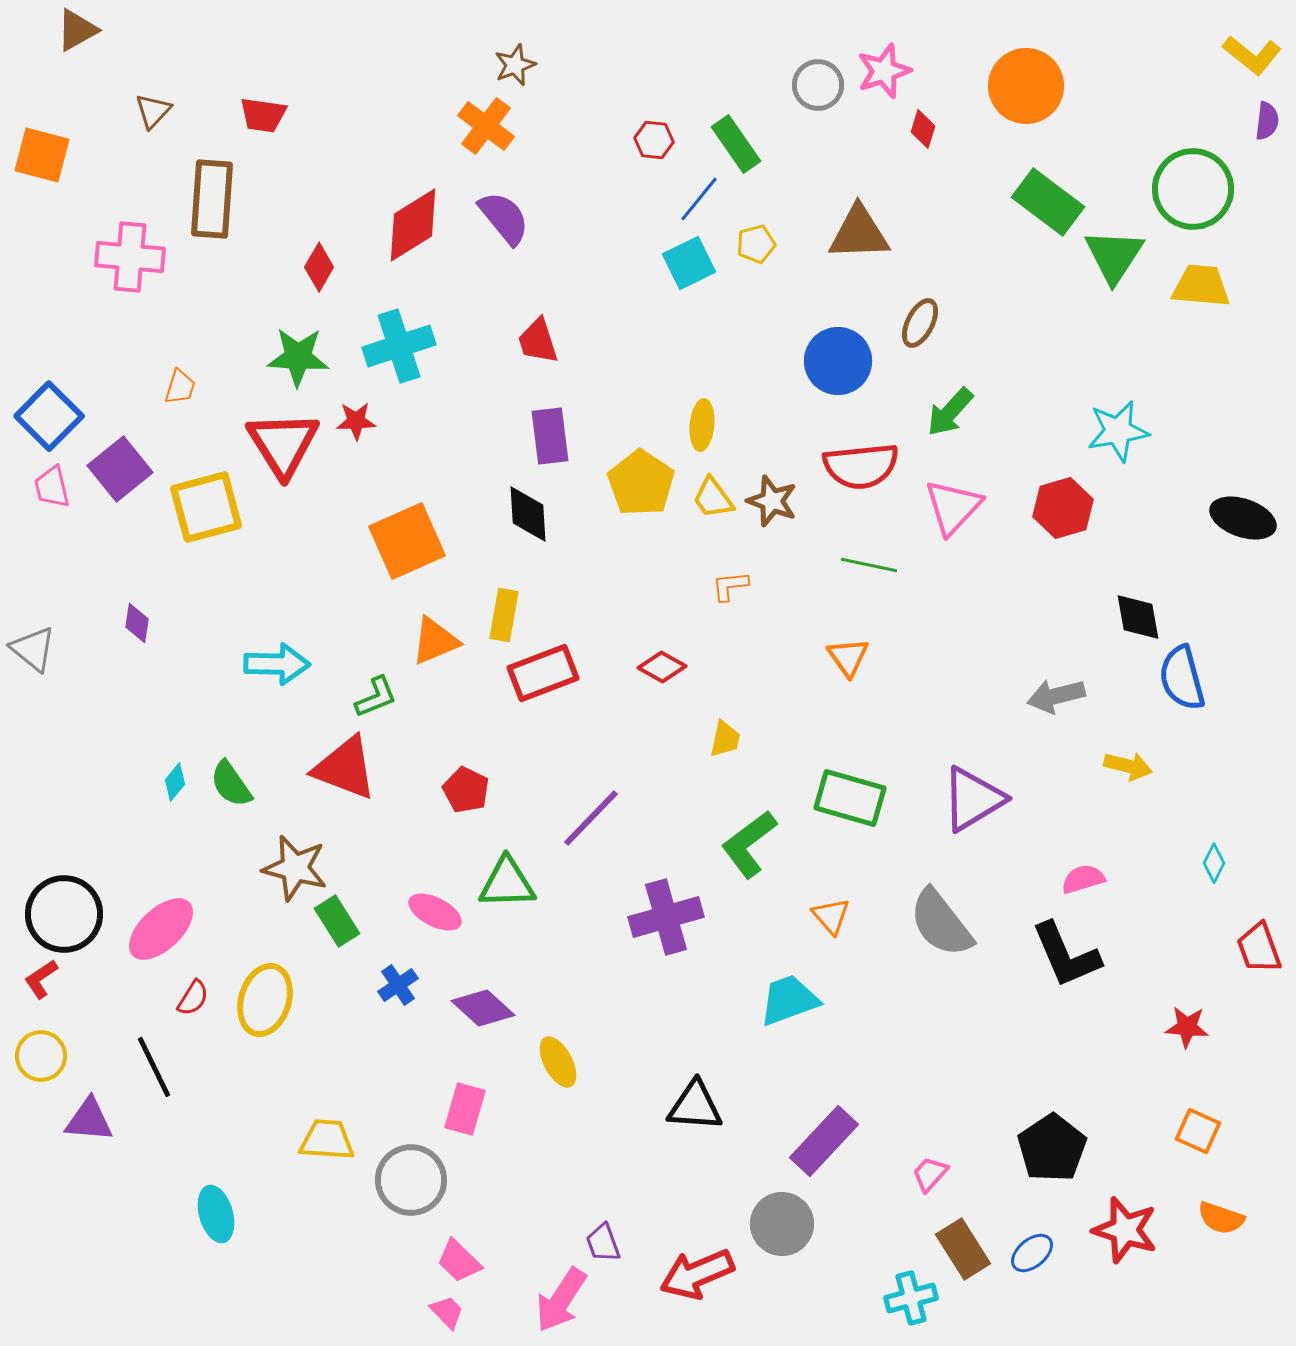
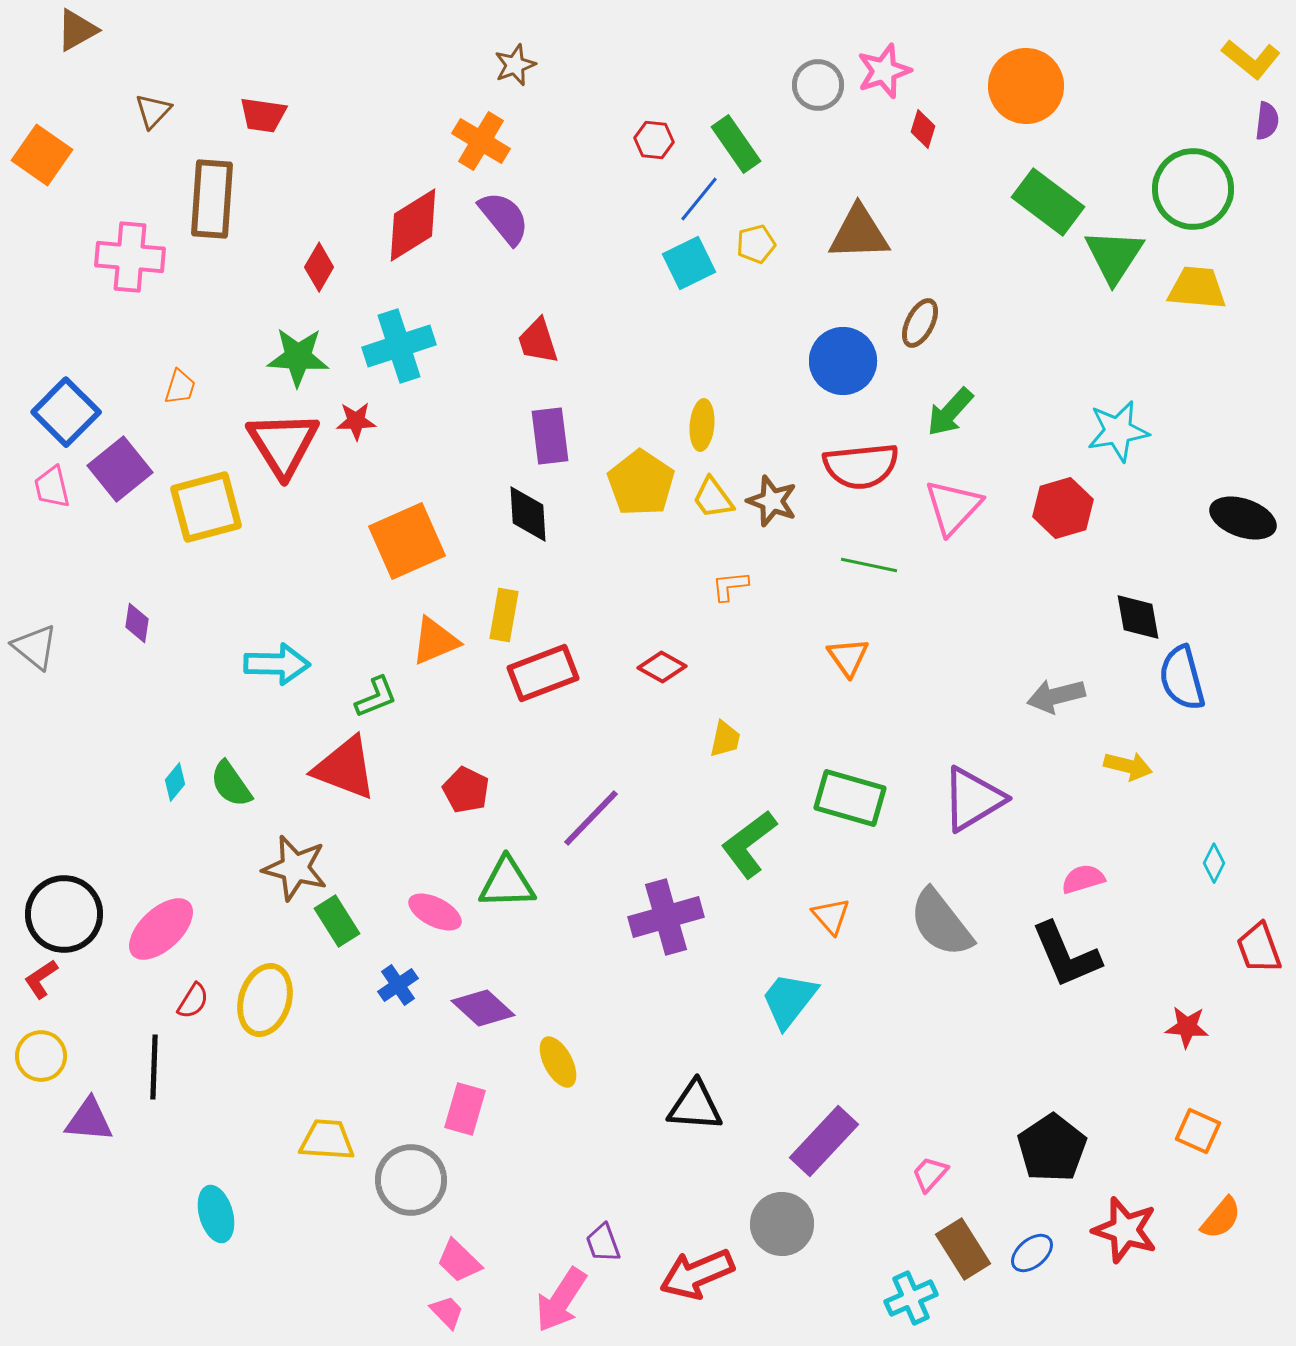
yellow L-shape at (1252, 55): moved 1 px left, 4 px down
orange cross at (486, 126): moved 5 px left, 15 px down; rotated 6 degrees counterclockwise
orange square at (42, 155): rotated 20 degrees clockwise
yellow trapezoid at (1201, 286): moved 4 px left, 2 px down
blue circle at (838, 361): moved 5 px right
blue square at (49, 416): moved 17 px right, 4 px up
gray triangle at (33, 649): moved 2 px right, 2 px up
red semicircle at (193, 998): moved 3 px down
cyan trapezoid at (789, 1000): rotated 32 degrees counterclockwise
black line at (154, 1067): rotated 28 degrees clockwise
orange semicircle at (1221, 1218): rotated 69 degrees counterclockwise
cyan cross at (911, 1298): rotated 9 degrees counterclockwise
